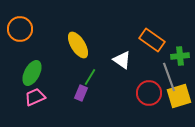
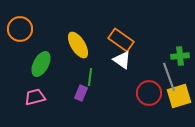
orange rectangle: moved 31 px left
green ellipse: moved 9 px right, 9 px up
green line: rotated 24 degrees counterclockwise
pink trapezoid: rotated 10 degrees clockwise
